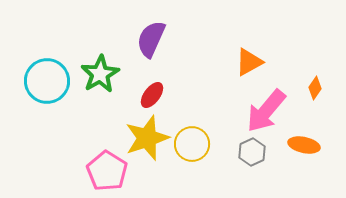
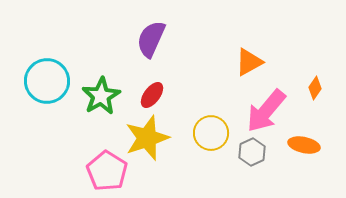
green star: moved 1 px right, 22 px down
yellow circle: moved 19 px right, 11 px up
